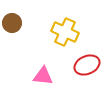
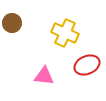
yellow cross: moved 1 px down
pink triangle: moved 1 px right
